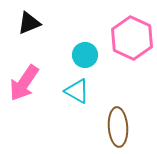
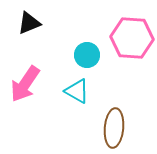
pink hexagon: rotated 21 degrees counterclockwise
cyan circle: moved 2 px right
pink arrow: moved 1 px right, 1 px down
brown ellipse: moved 4 px left, 1 px down; rotated 9 degrees clockwise
